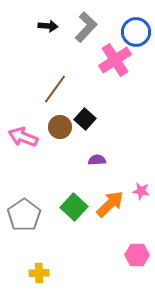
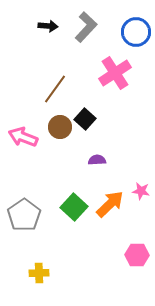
pink cross: moved 13 px down
